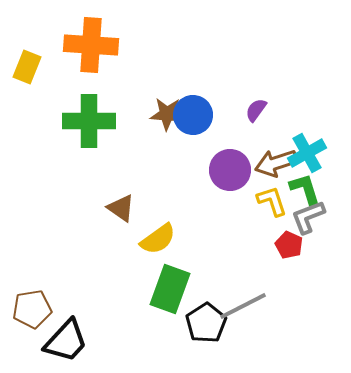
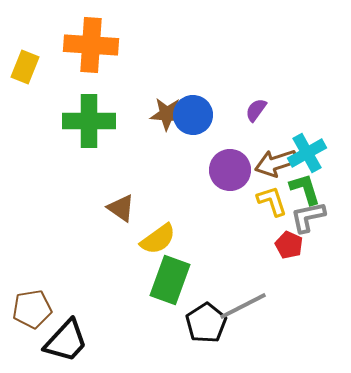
yellow rectangle: moved 2 px left
gray L-shape: rotated 9 degrees clockwise
green rectangle: moved 9 px up
